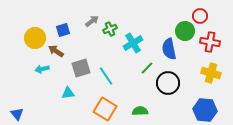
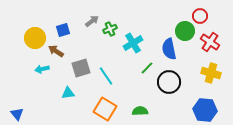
red cross: rotated 24 degrees clockwise
black circle: moved 1 px right, 1 px up
